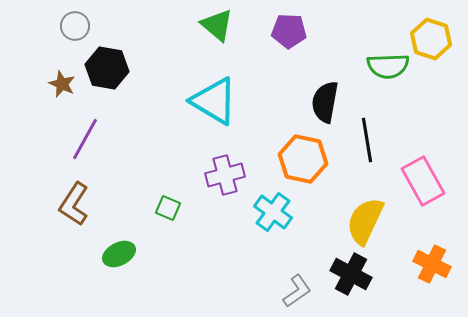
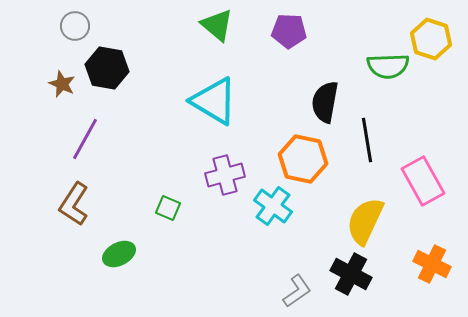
cyan cross: moved 6 px up
